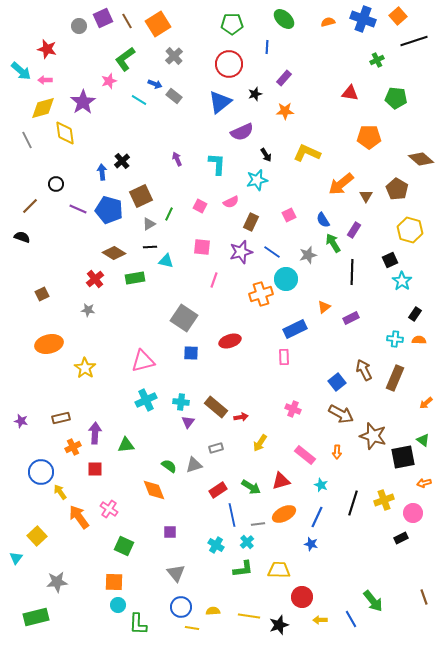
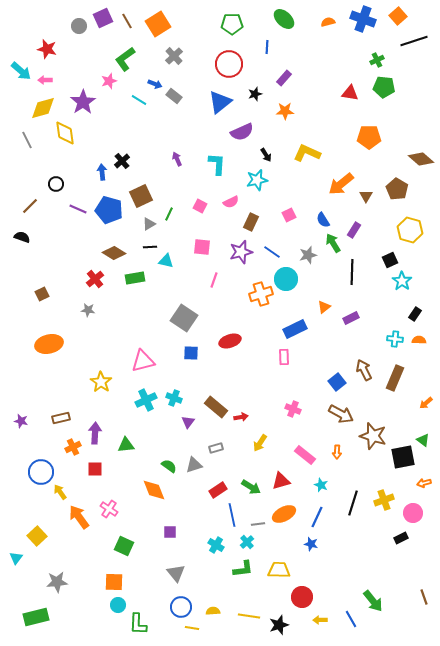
green pentagon at (396, 98): moved 12 px left, 11 px up
yellow star at (85, 368): moved 16 px right, 14 px down
cyan cross at (181, 402): moved 7 px left, 4 px up; rotated 14 degrees clockwise
